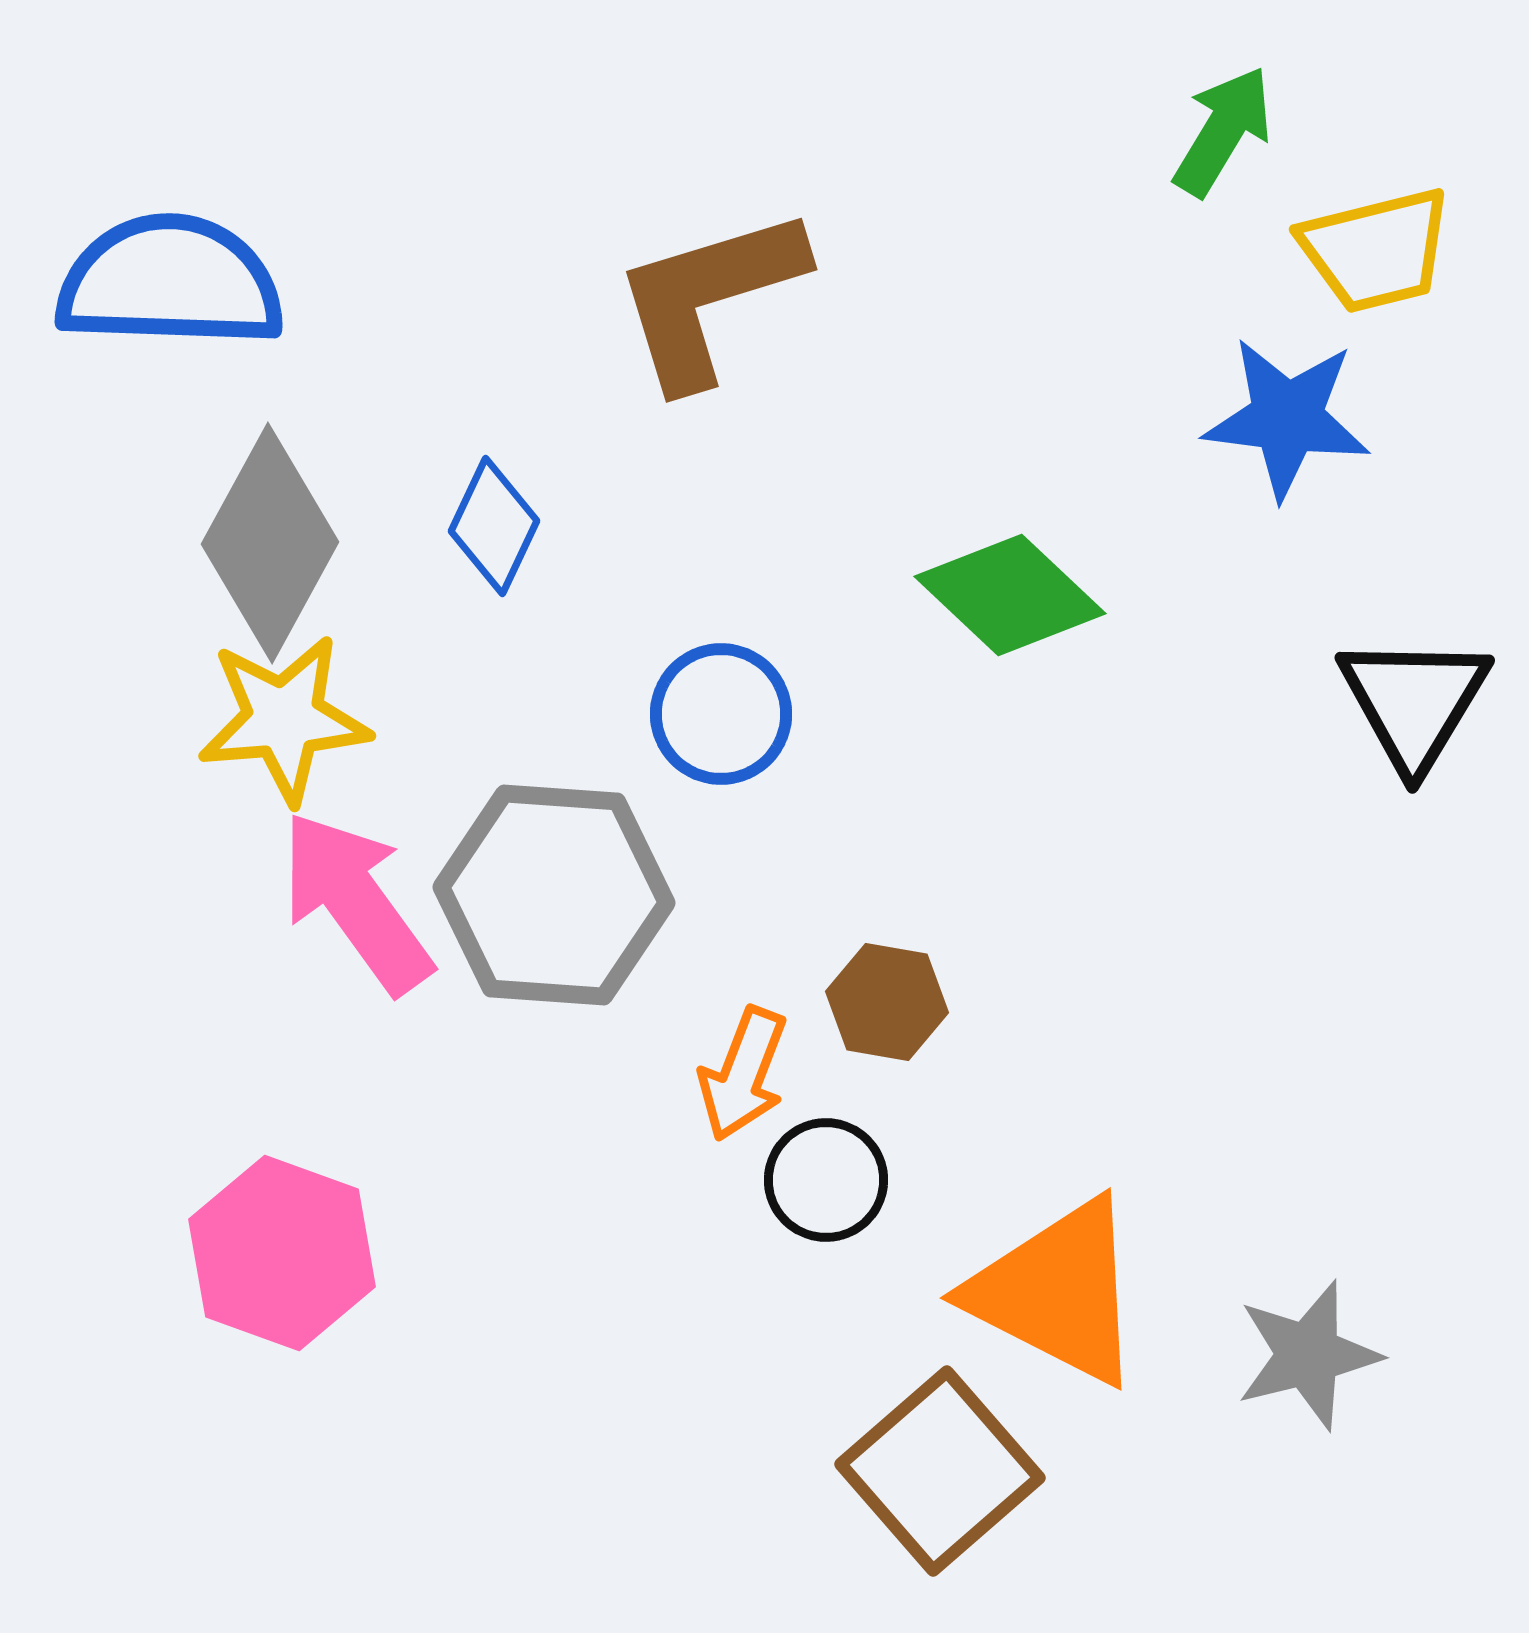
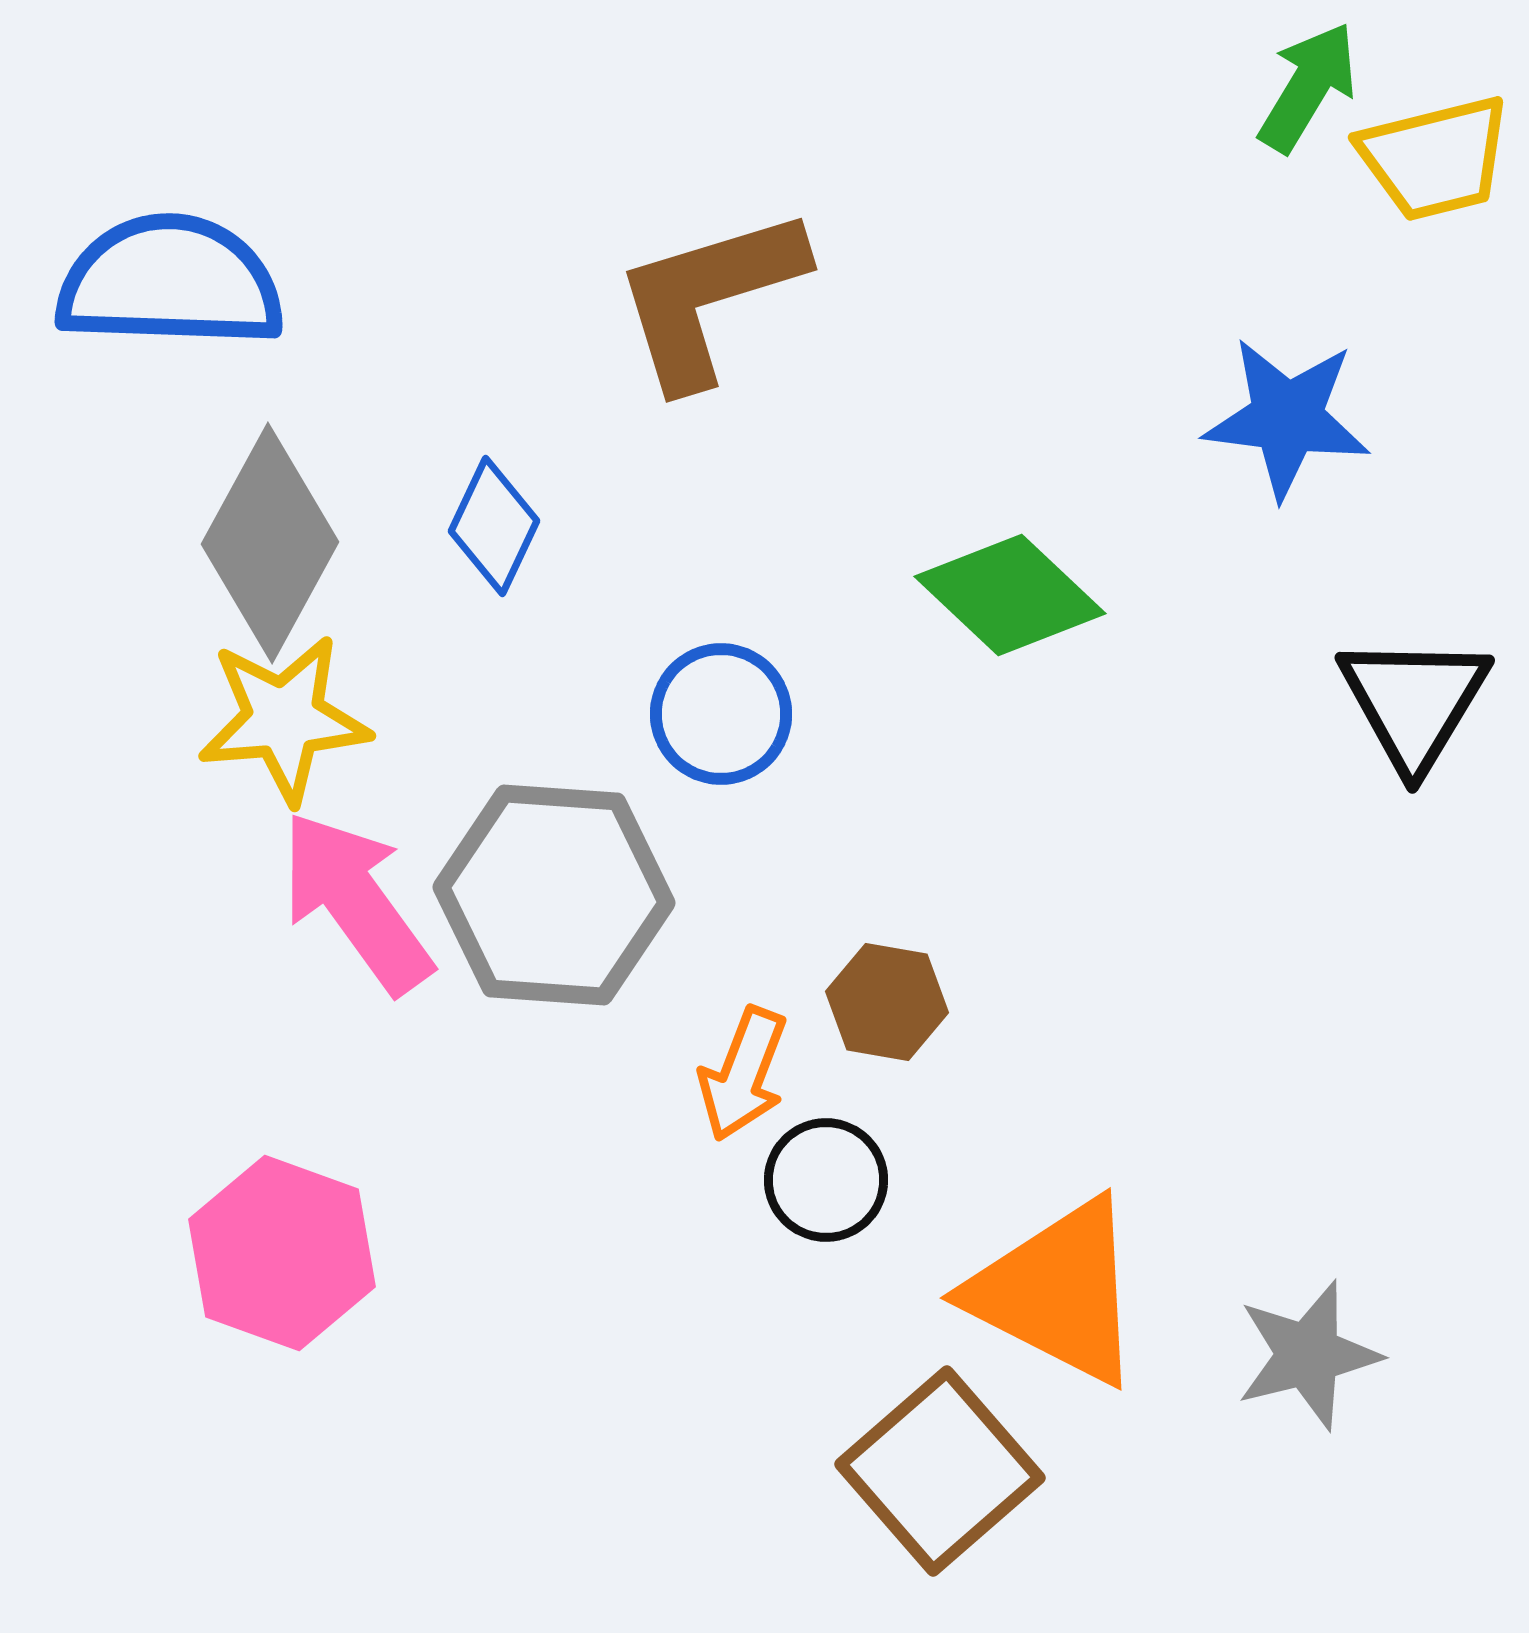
green arrow: moved 85 px right, 44 px up
yellow trapezoid: moved 59 px right, 92 px up
